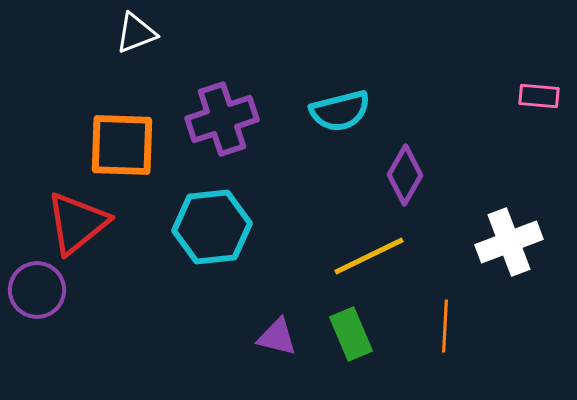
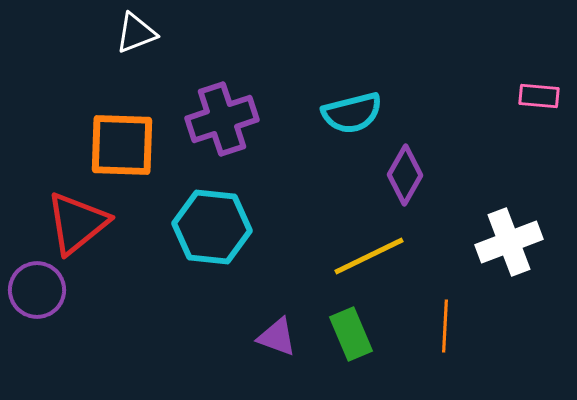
cyan semicircle: moved 12 px right, 2 px down
cyan hexagon: rotated 12 degrees clockwise
purple triangle: rotated 6 degrees clockwise
